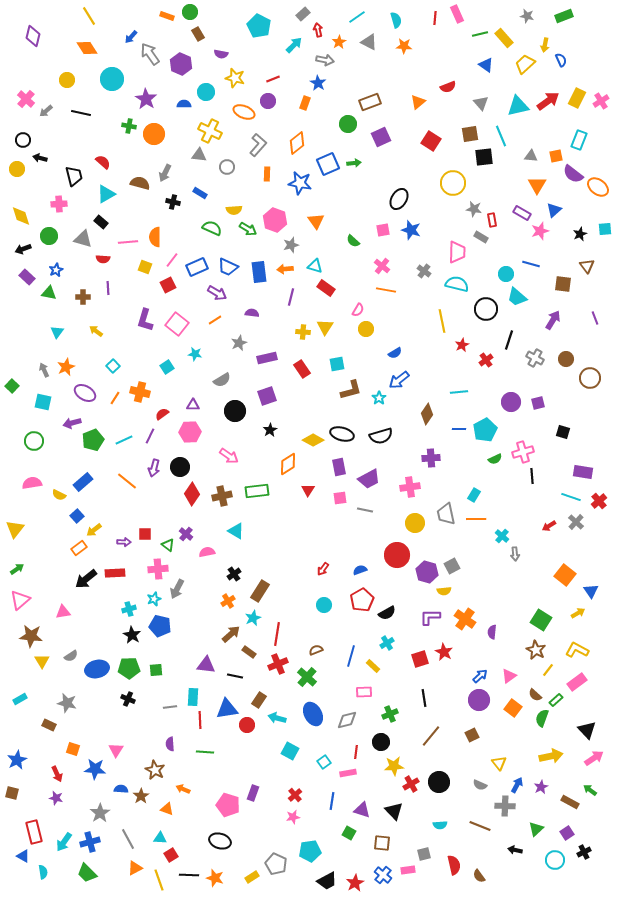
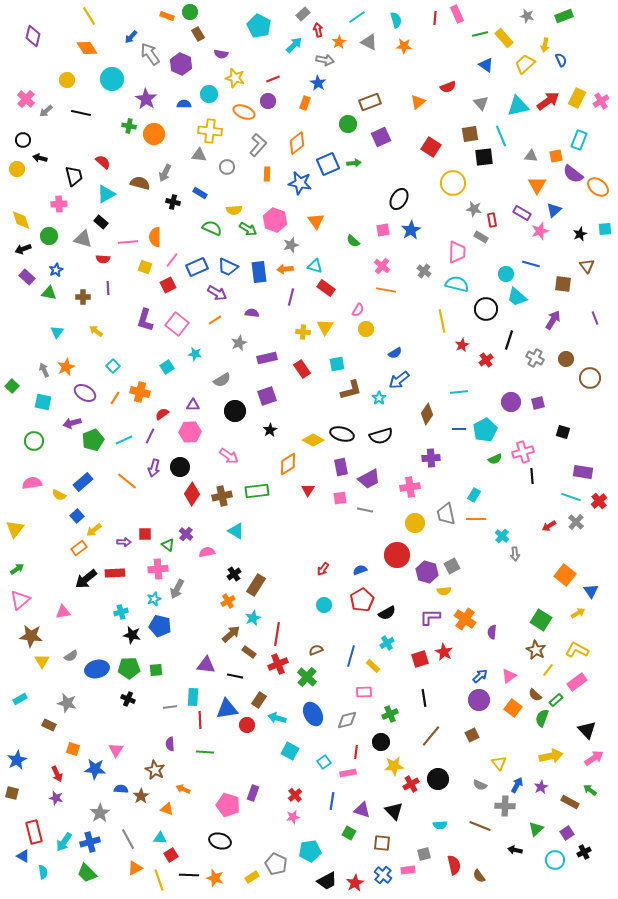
cyan circle at (206, 92): moved 3 px right, 2 px down
yellow cross at (210, 131): rotated 20 degrees counterclockwise
red square at (431, 141): moved 6 px down
yellow diamond at (21, 216): moved 4 px down
blue star at (411, 230): rotated 24 degrees clockwise
purple rectangle at (339, 467): moved 2 px right
brown rectangle at (260, 591): moved 4 px left, 6 px up
cyan cross at (129, 609): moved 8 px left, 3 px down
black star at (132, 635): rotated 18 degrees counterclockwise
black circle at (439, 782): moved 1 px left, 3 px up
